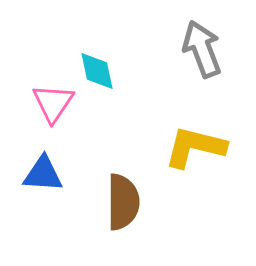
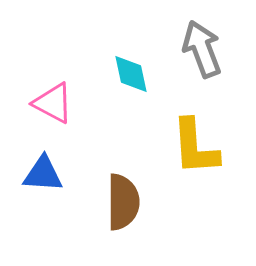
cyan diamond: moved 34 px right, 3 px down
pink triangle: rotated 36 degrees counterclockwise
yellow L-shape: rotated 108 degrees counterclockwise
